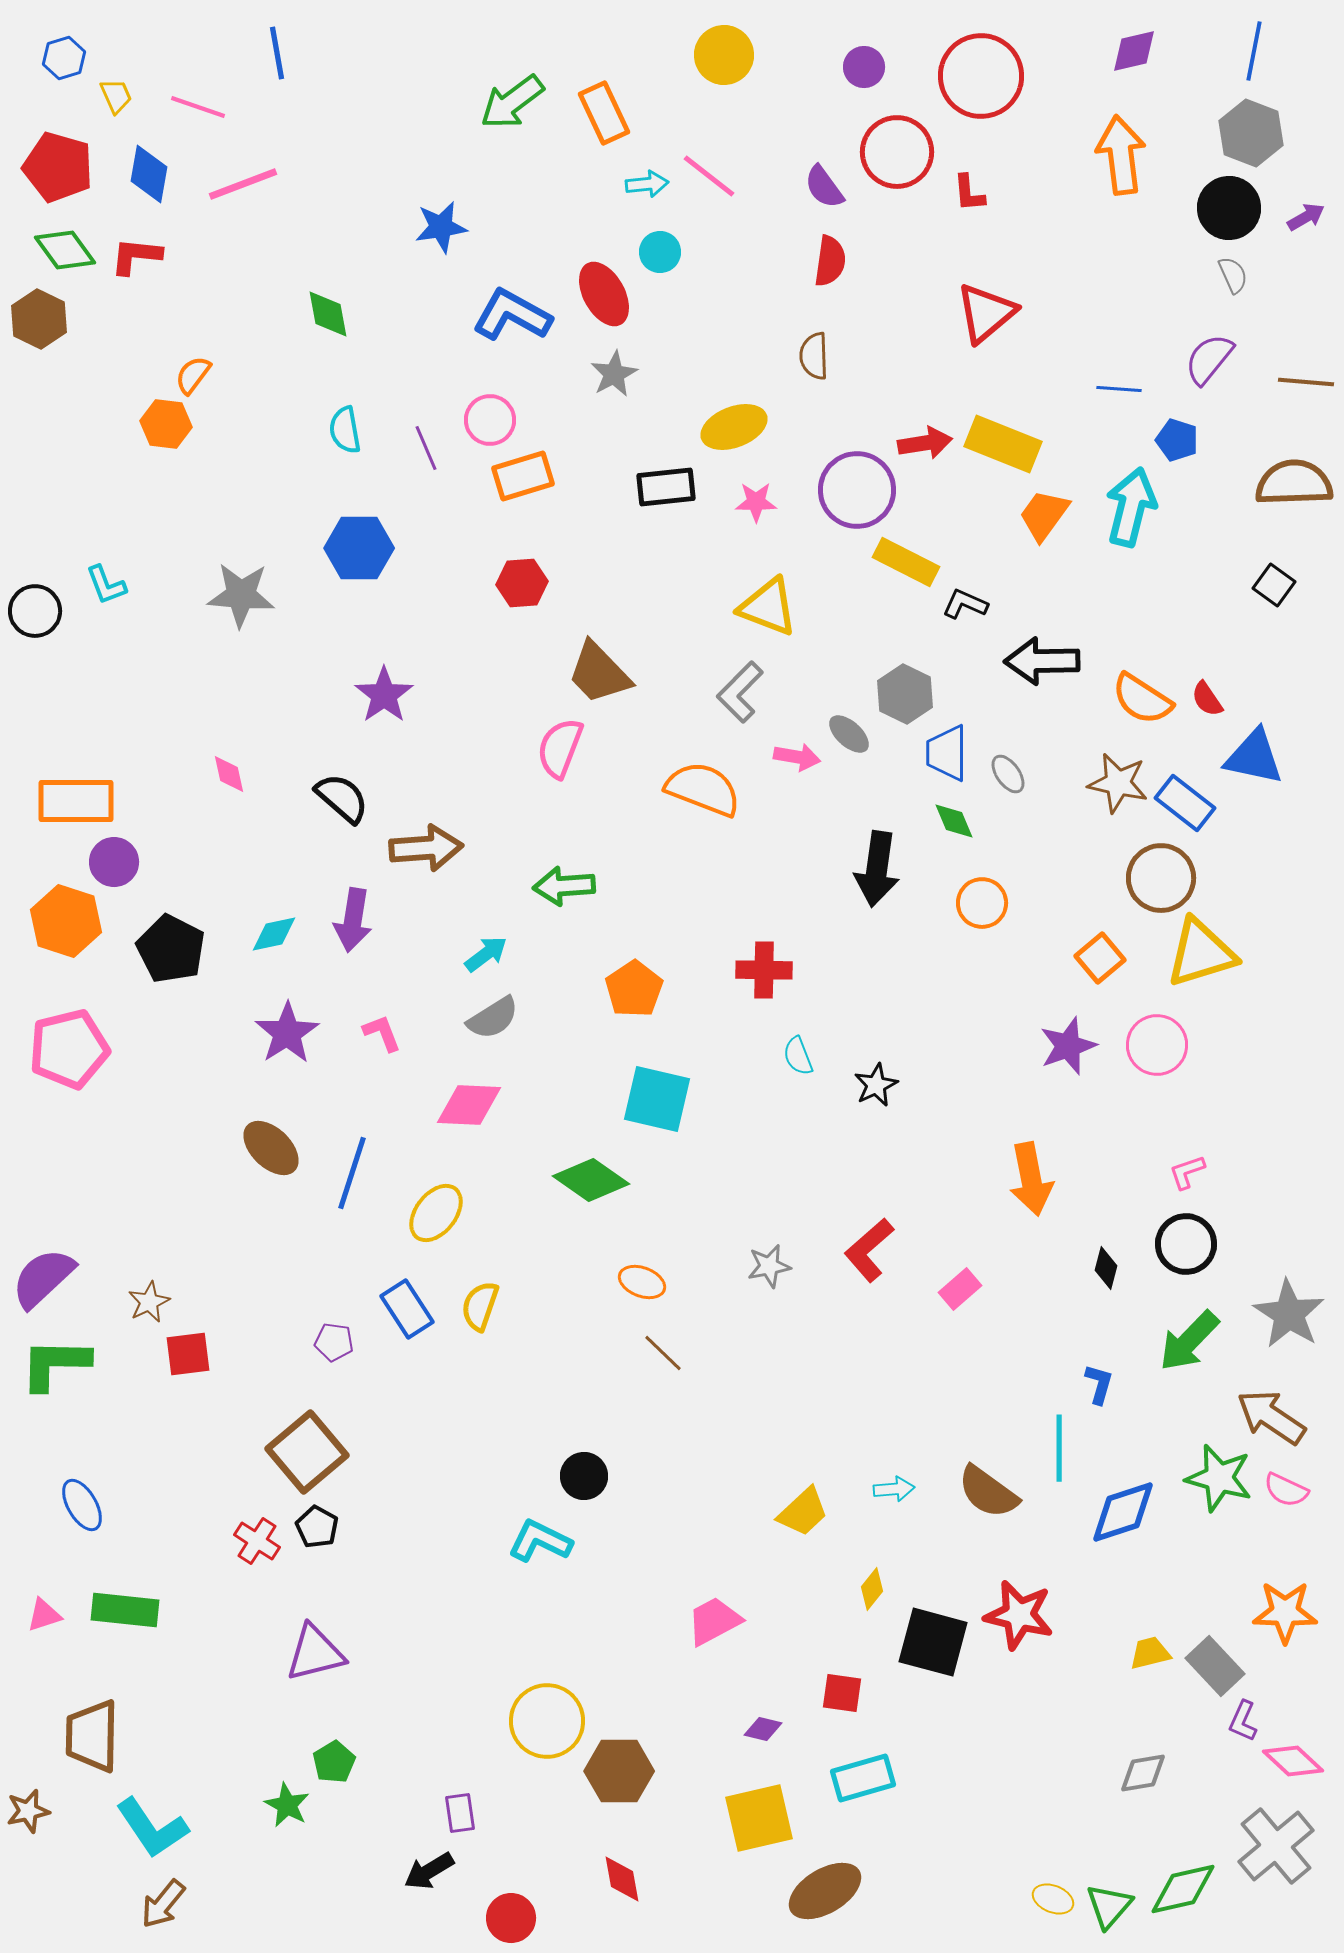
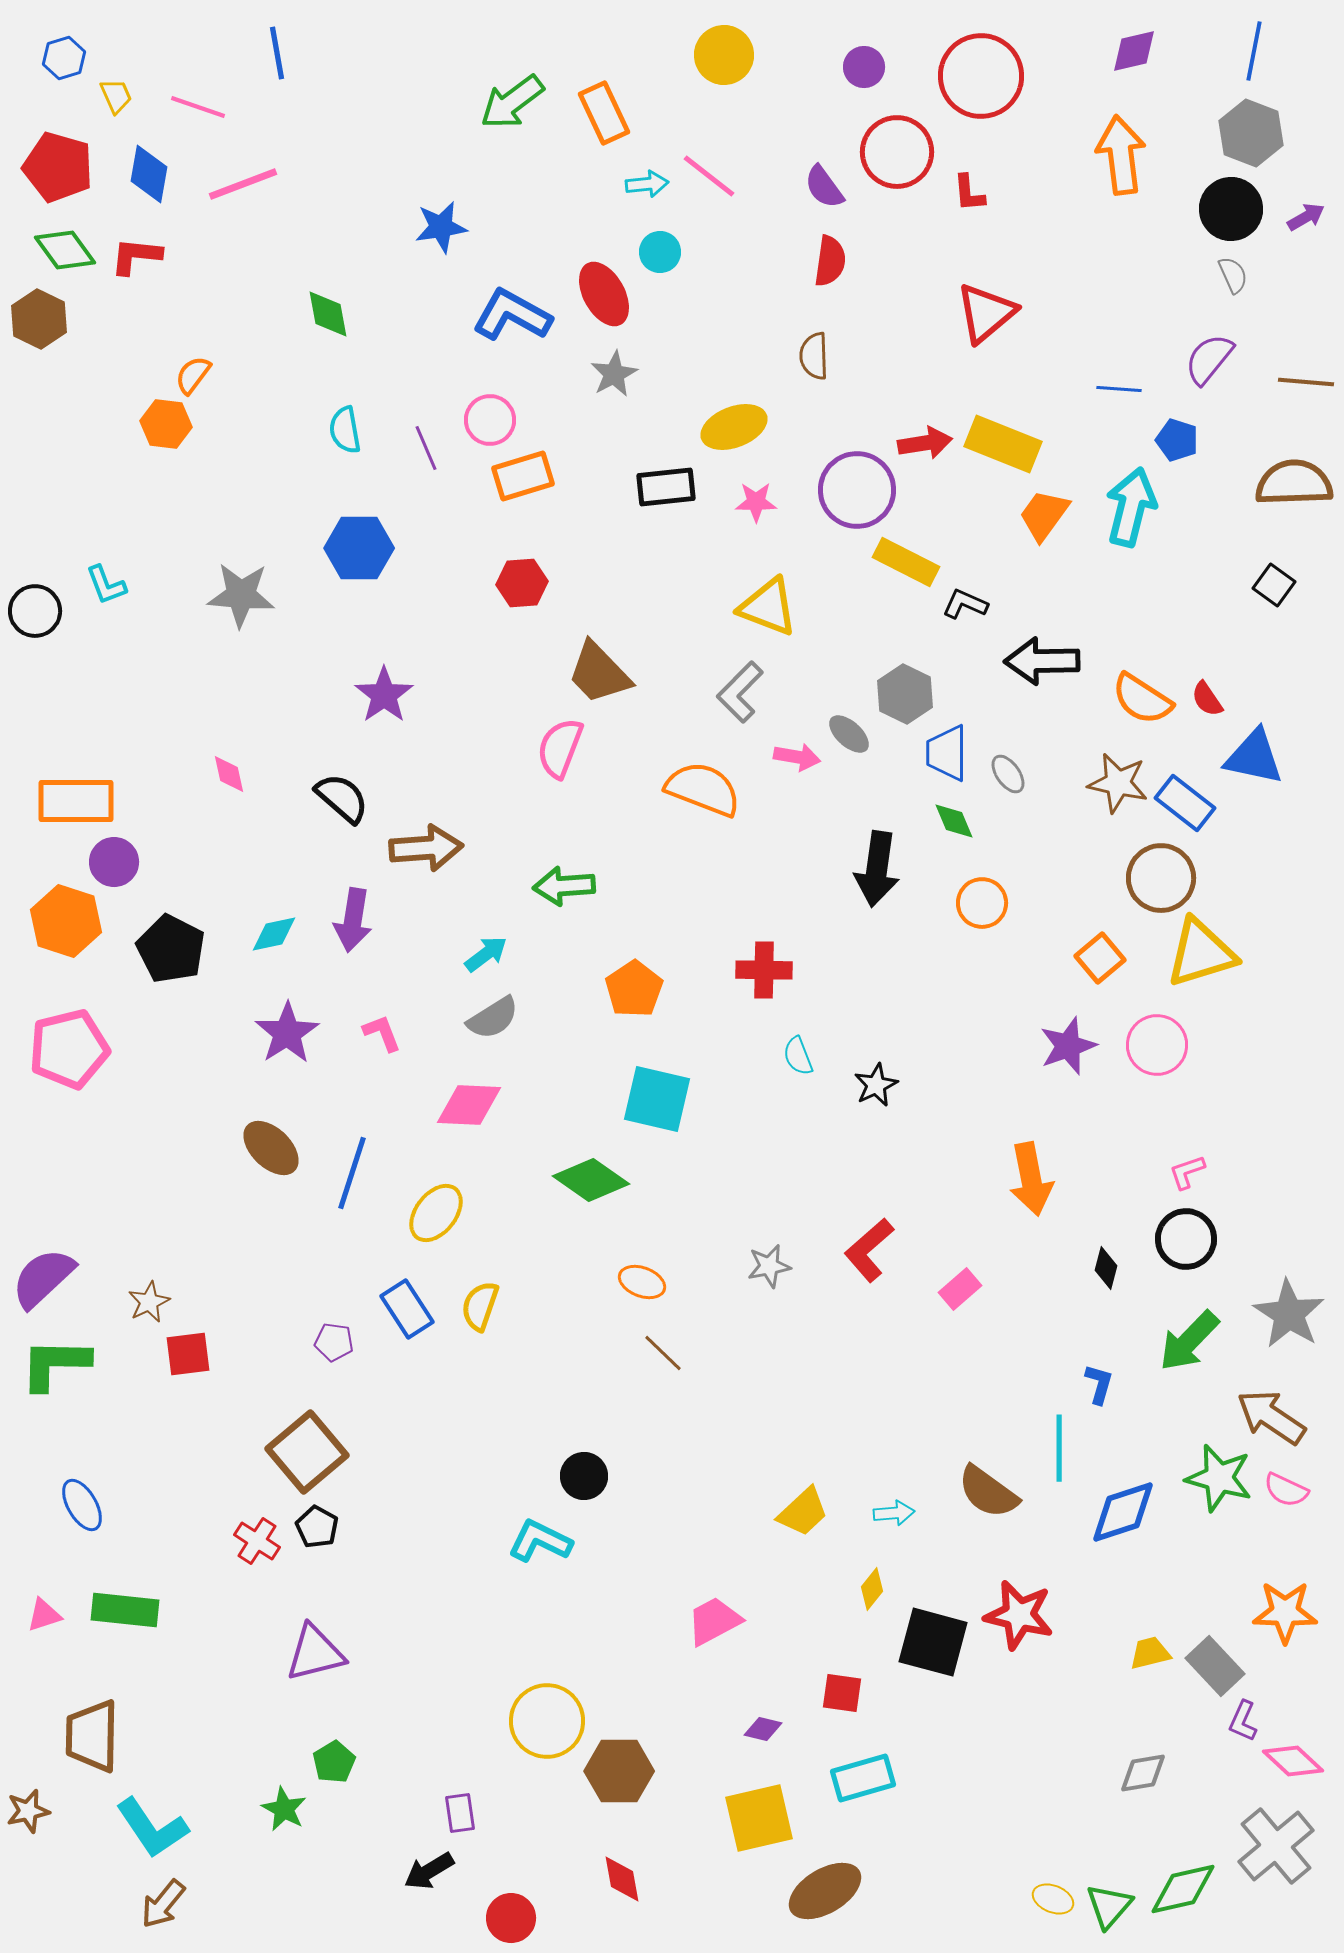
black circle at (1229, 208): moved 2 px right, 1 px down
black circle at (1186, 1244): moved 5 px up
cyan arrow at (894, 1489): moved 24 px down
green star at (287, 1805): moved 3 px left, 4 px down
